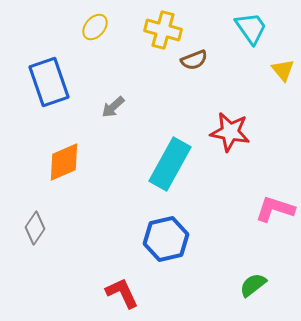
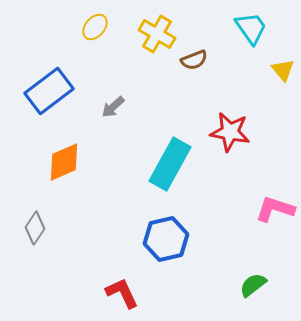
yellow cross: moved 6 px left, 4 px down; rotated 15 degrees clockwise
blue rectangle: moved 9 px down; rotated 72 degrees clockwise
